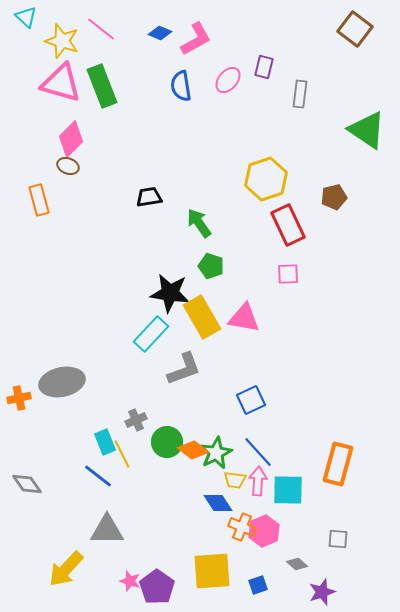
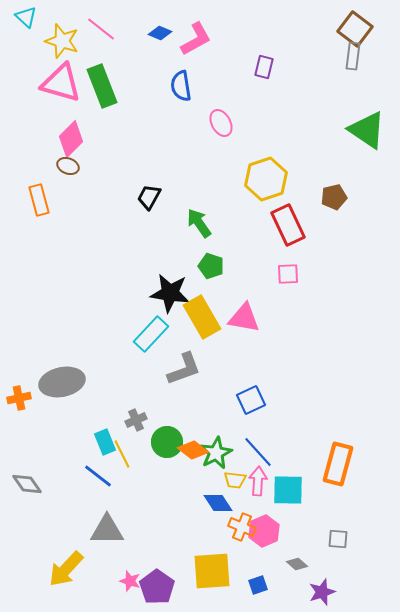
pink ellipse at (228, 80): moved 7 px left, 43 px down; rotated 68 degrees counterclockwise
gray rectangle at (300, 94): moved 53 px right, 38 px up
black trapezoid at (149, 197): rotated 52 degrees counterclockwise
